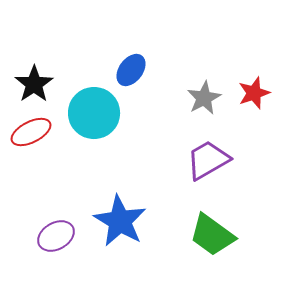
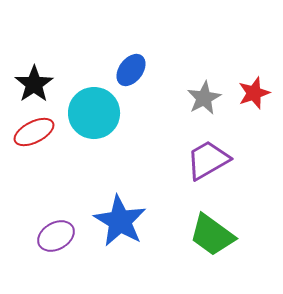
red ellipse: moved 3 px right
